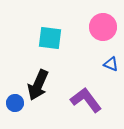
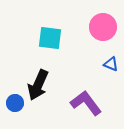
purple L-shape: moved 3 px down
